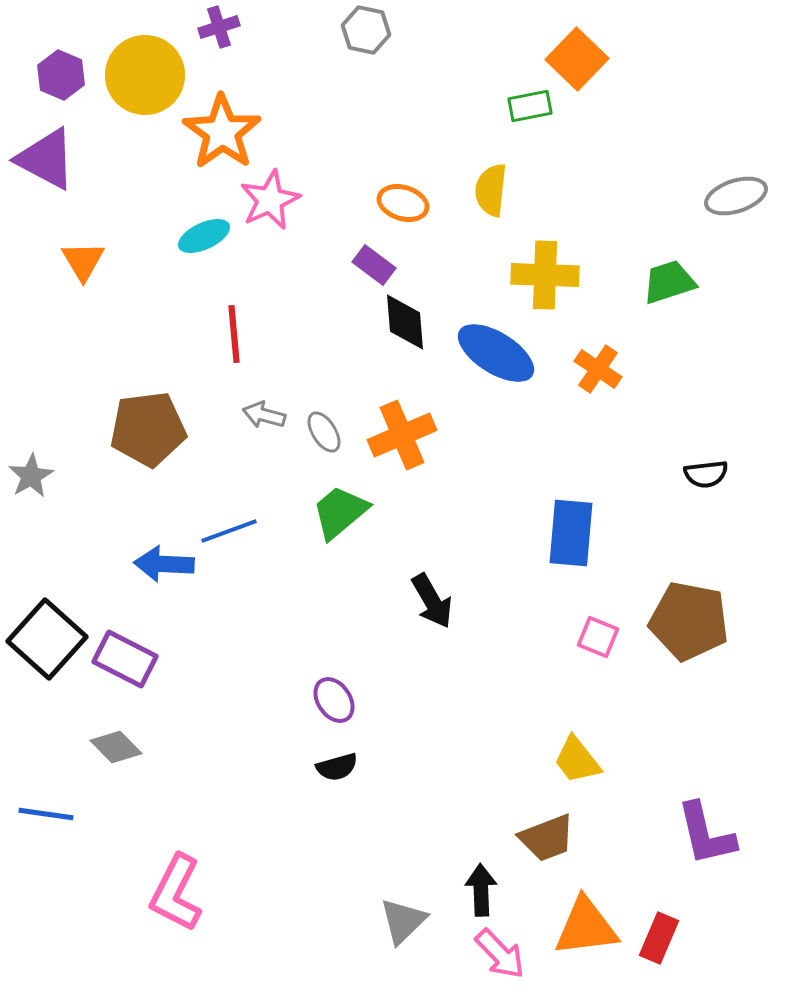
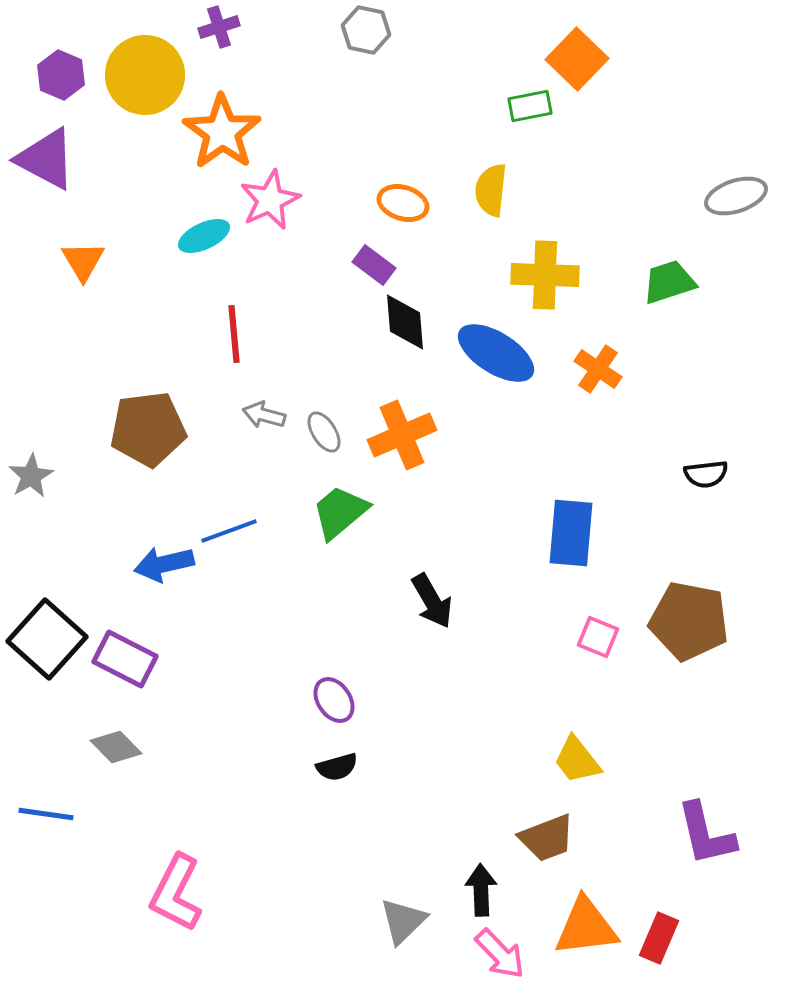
blue arrow at (164, 564): rotated 16 degrees counterclockwise
